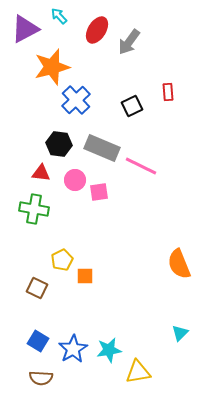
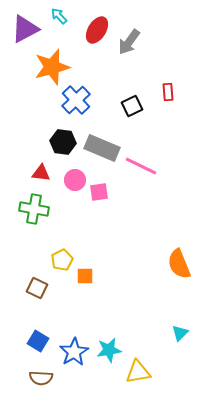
black hexagon: moved 4 px right, 2 px up
blue star: moved 1 px right, 3 px down
